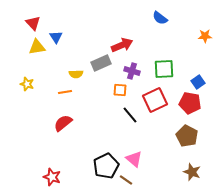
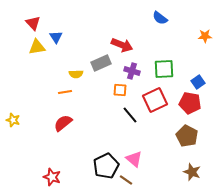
red arrow: rotated 45 degrees clockwise
yellow star: moved 14 px left, 36 px down
